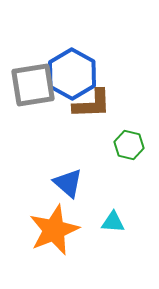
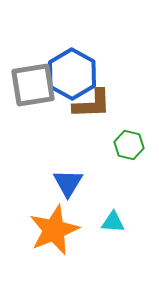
blue triangle: rotated 20 degrees clockwise
